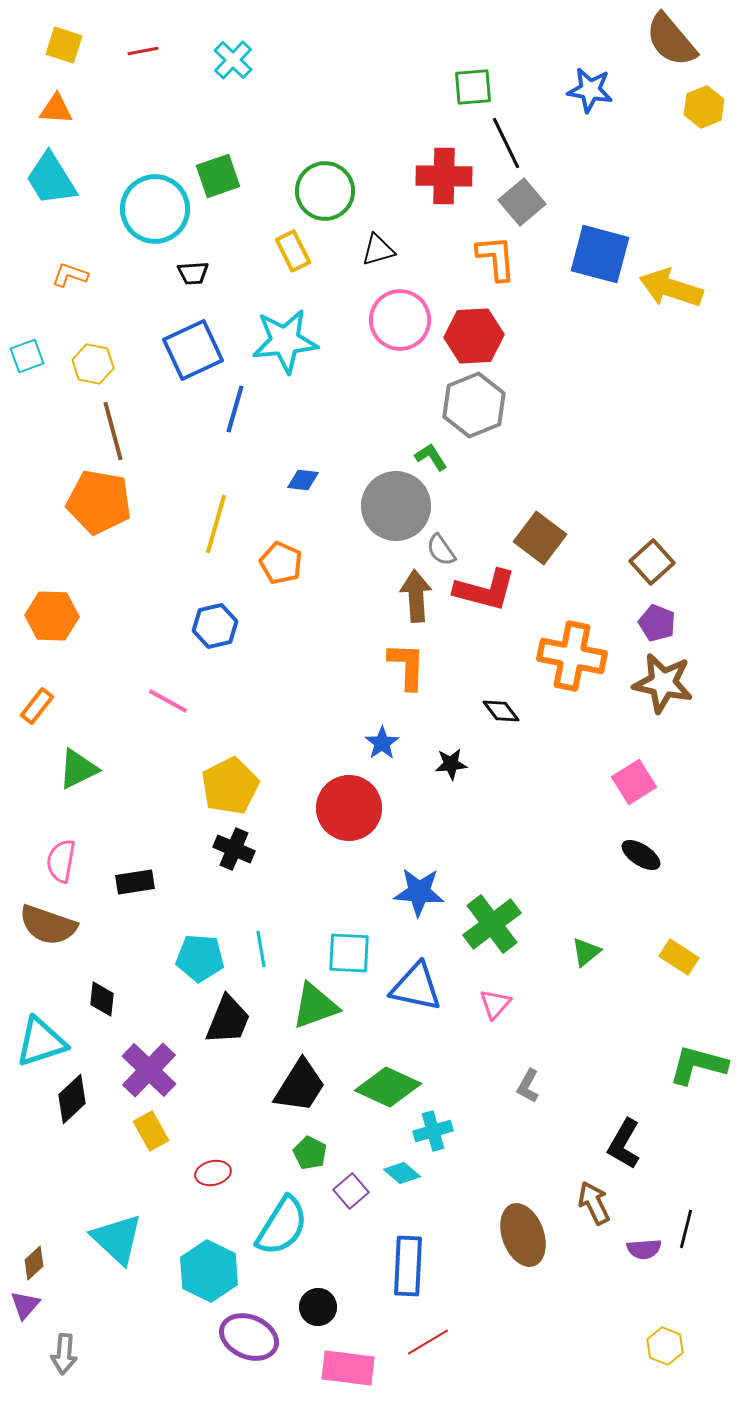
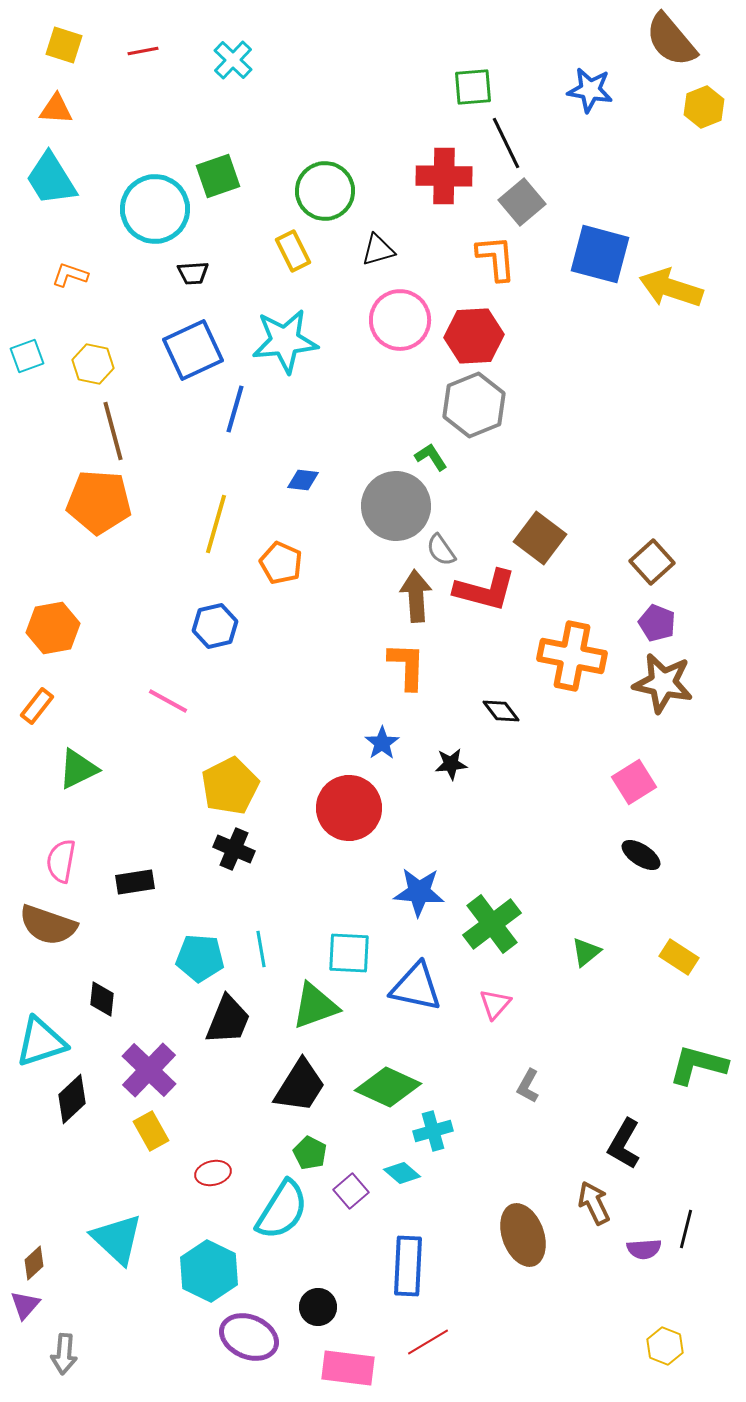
orange pentagon at (99, 502): rotated 6 degrees counterclockwise
orange hexagon at (52, 616): moved 1 px right, 12 px down; rotated 12 degrees counterclockwise
cyan semicircle at (282, 1226): moved 16 px up
